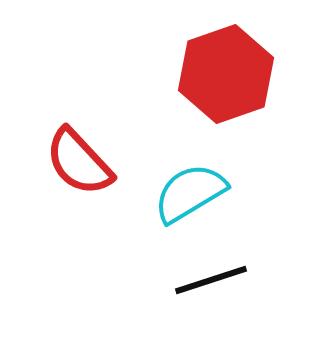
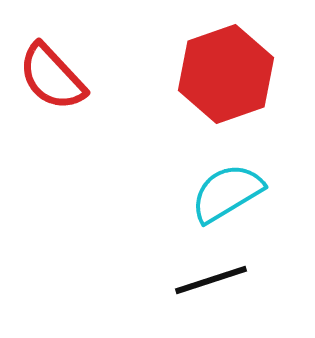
red semicircle: moved 27 px left, 85 px up
cyan semicircle: moved 37 px right
